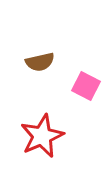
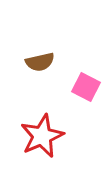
pink square: moved 1 px down
